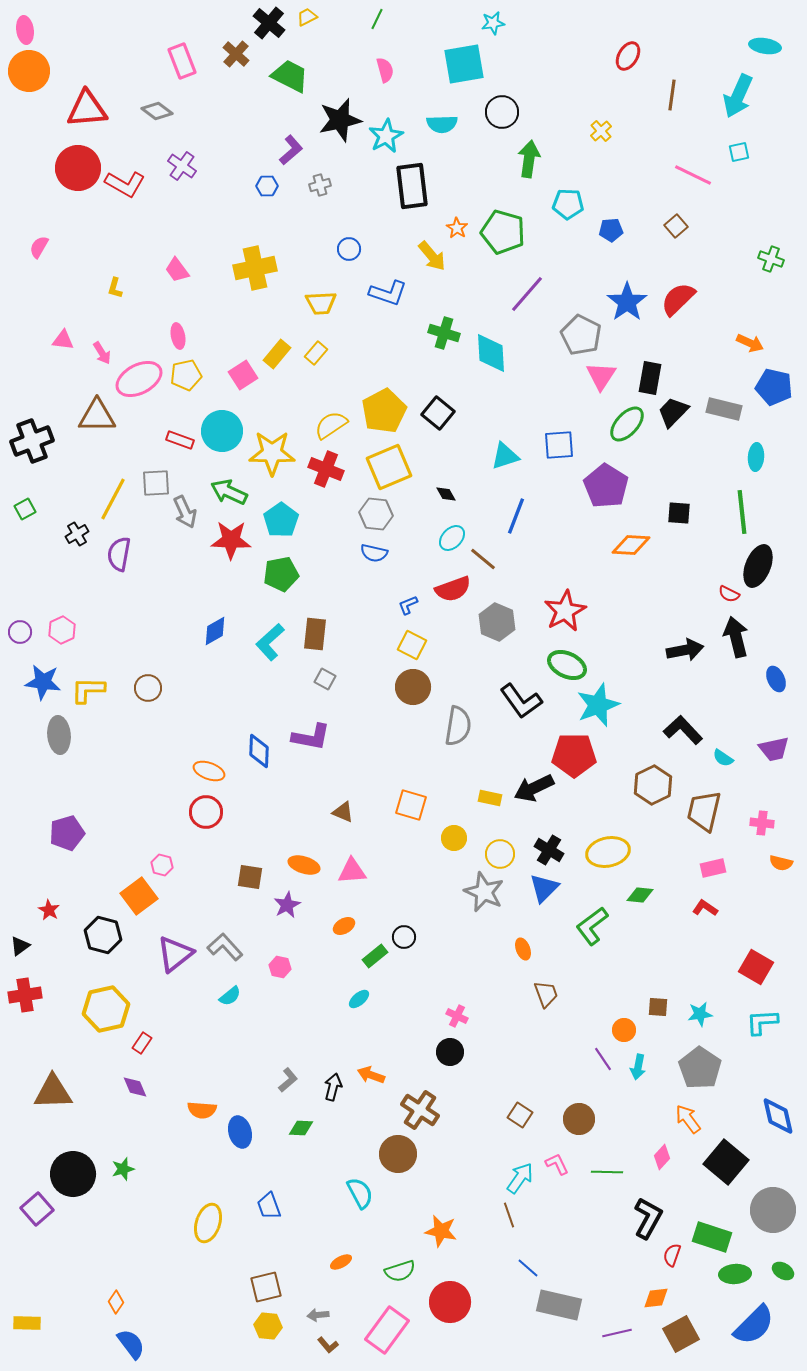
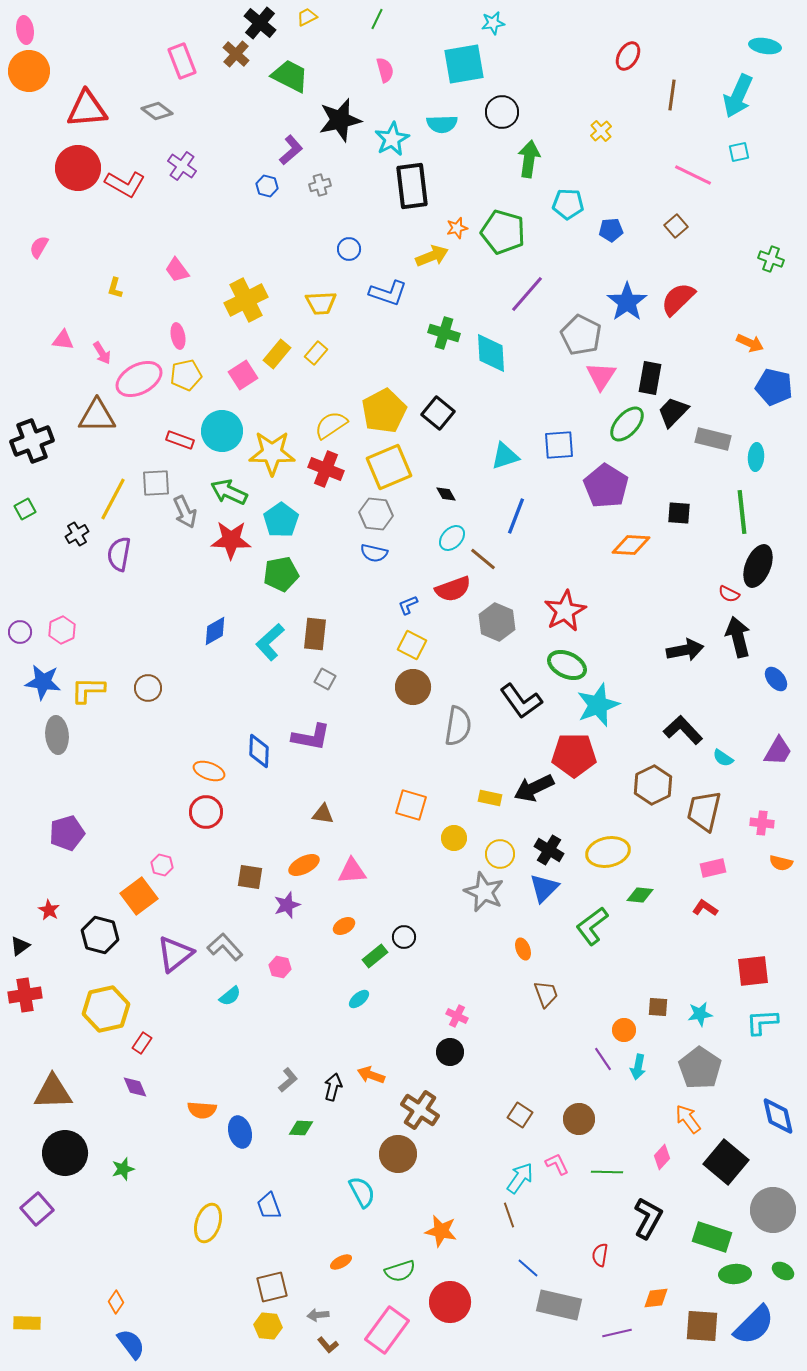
black cross at (269, 23): moved 9 px left
cyan star at (386, 136): moved 6 px right, 3 px down
blue hexagon at (267, 186): rotated 15 degrees clockwise
orange star at (457, 228): rotated 25 degrees clockwise
yellow arrow at (432, 256): rotated 72 degrees counterclockwise
yellow cross at (255, 268): moved 9 px left, 32 px down; rotated 15 degrees counterclockwise
gray rectangle at (724, 409): moved 11 px left, 30 px down
black arrow at (736, 637): moved 2 px right
blue ellipse at (776, 679): rotated 15 degrees counterclockwise
gray ellipse at (59, 735): moved 2 px left
purple trapezoid at (774, 749): moved 4 px right, 2 px down; rotated 48 degrees counterclockwise
brown triangle at (343, 812): moved 20 px left, 2 px down; rotated 15 degrees counterclockwise
orange ellipse at (304, 865): rotated 44 degrees counterclockwise
purple star at (287, 905): rotated 8 degrees clockwise
black hexagon at (103, 935): moved 3 px left
red square at (756, 967): moved 3 px left, 4 px down; rotated 36 degrees counterclockwise
black circle at (73, 1174): moved 8 px left, 21 px up
cyan semicircle at (360, 1193): moved 2 px right, 1 px up
red semicircle at (672, 1255): moved 72 px left; rotated 10 degrees counterclockwise
brown square at (266, 1287): moved 6 px right
brown square at (681, 1334): moved 21 px right, 8 px up; rotated 33 degrees clockwise
